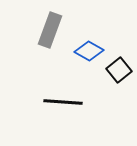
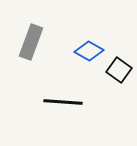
gray rectangle: moved 19 px left, 12 px down
black square: rotated 15 degrees counterclockwise
